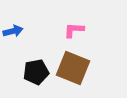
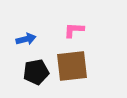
blue arrow: moved 13 px right, 8 px down
brown square: moved 1 px left, 2 px up; rotated 28 degrees counterclockwise
